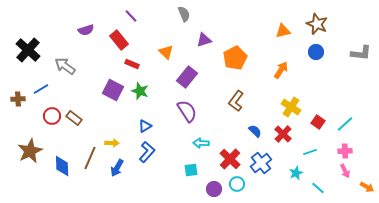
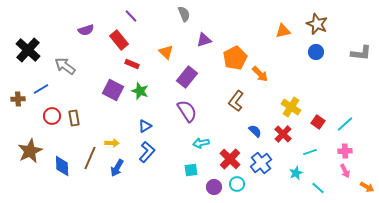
orange arrow at (281, 70): moved 21 px left, 4 px down; rotated 102 degrees clockwise
brown rectangle at (74, 118): rotated 42 degrees clockwise
cyan arrow at (201, 143): rotated 14 degrees counterclockwise
purple circle at (214, 189): moved 2 px up
